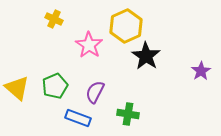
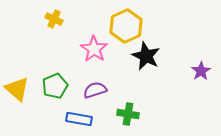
pink star: moved 5 px right, 4 px down
black star: rotated 8 degrees counterclockwise
yellow triangle: moved 1 px down
purple semicircle: moved 2 px up; rotated 45 degrees clockwise
blue rectangle: moved 1 px right, 1 px down; rotated 10 degrees counterclockwise
